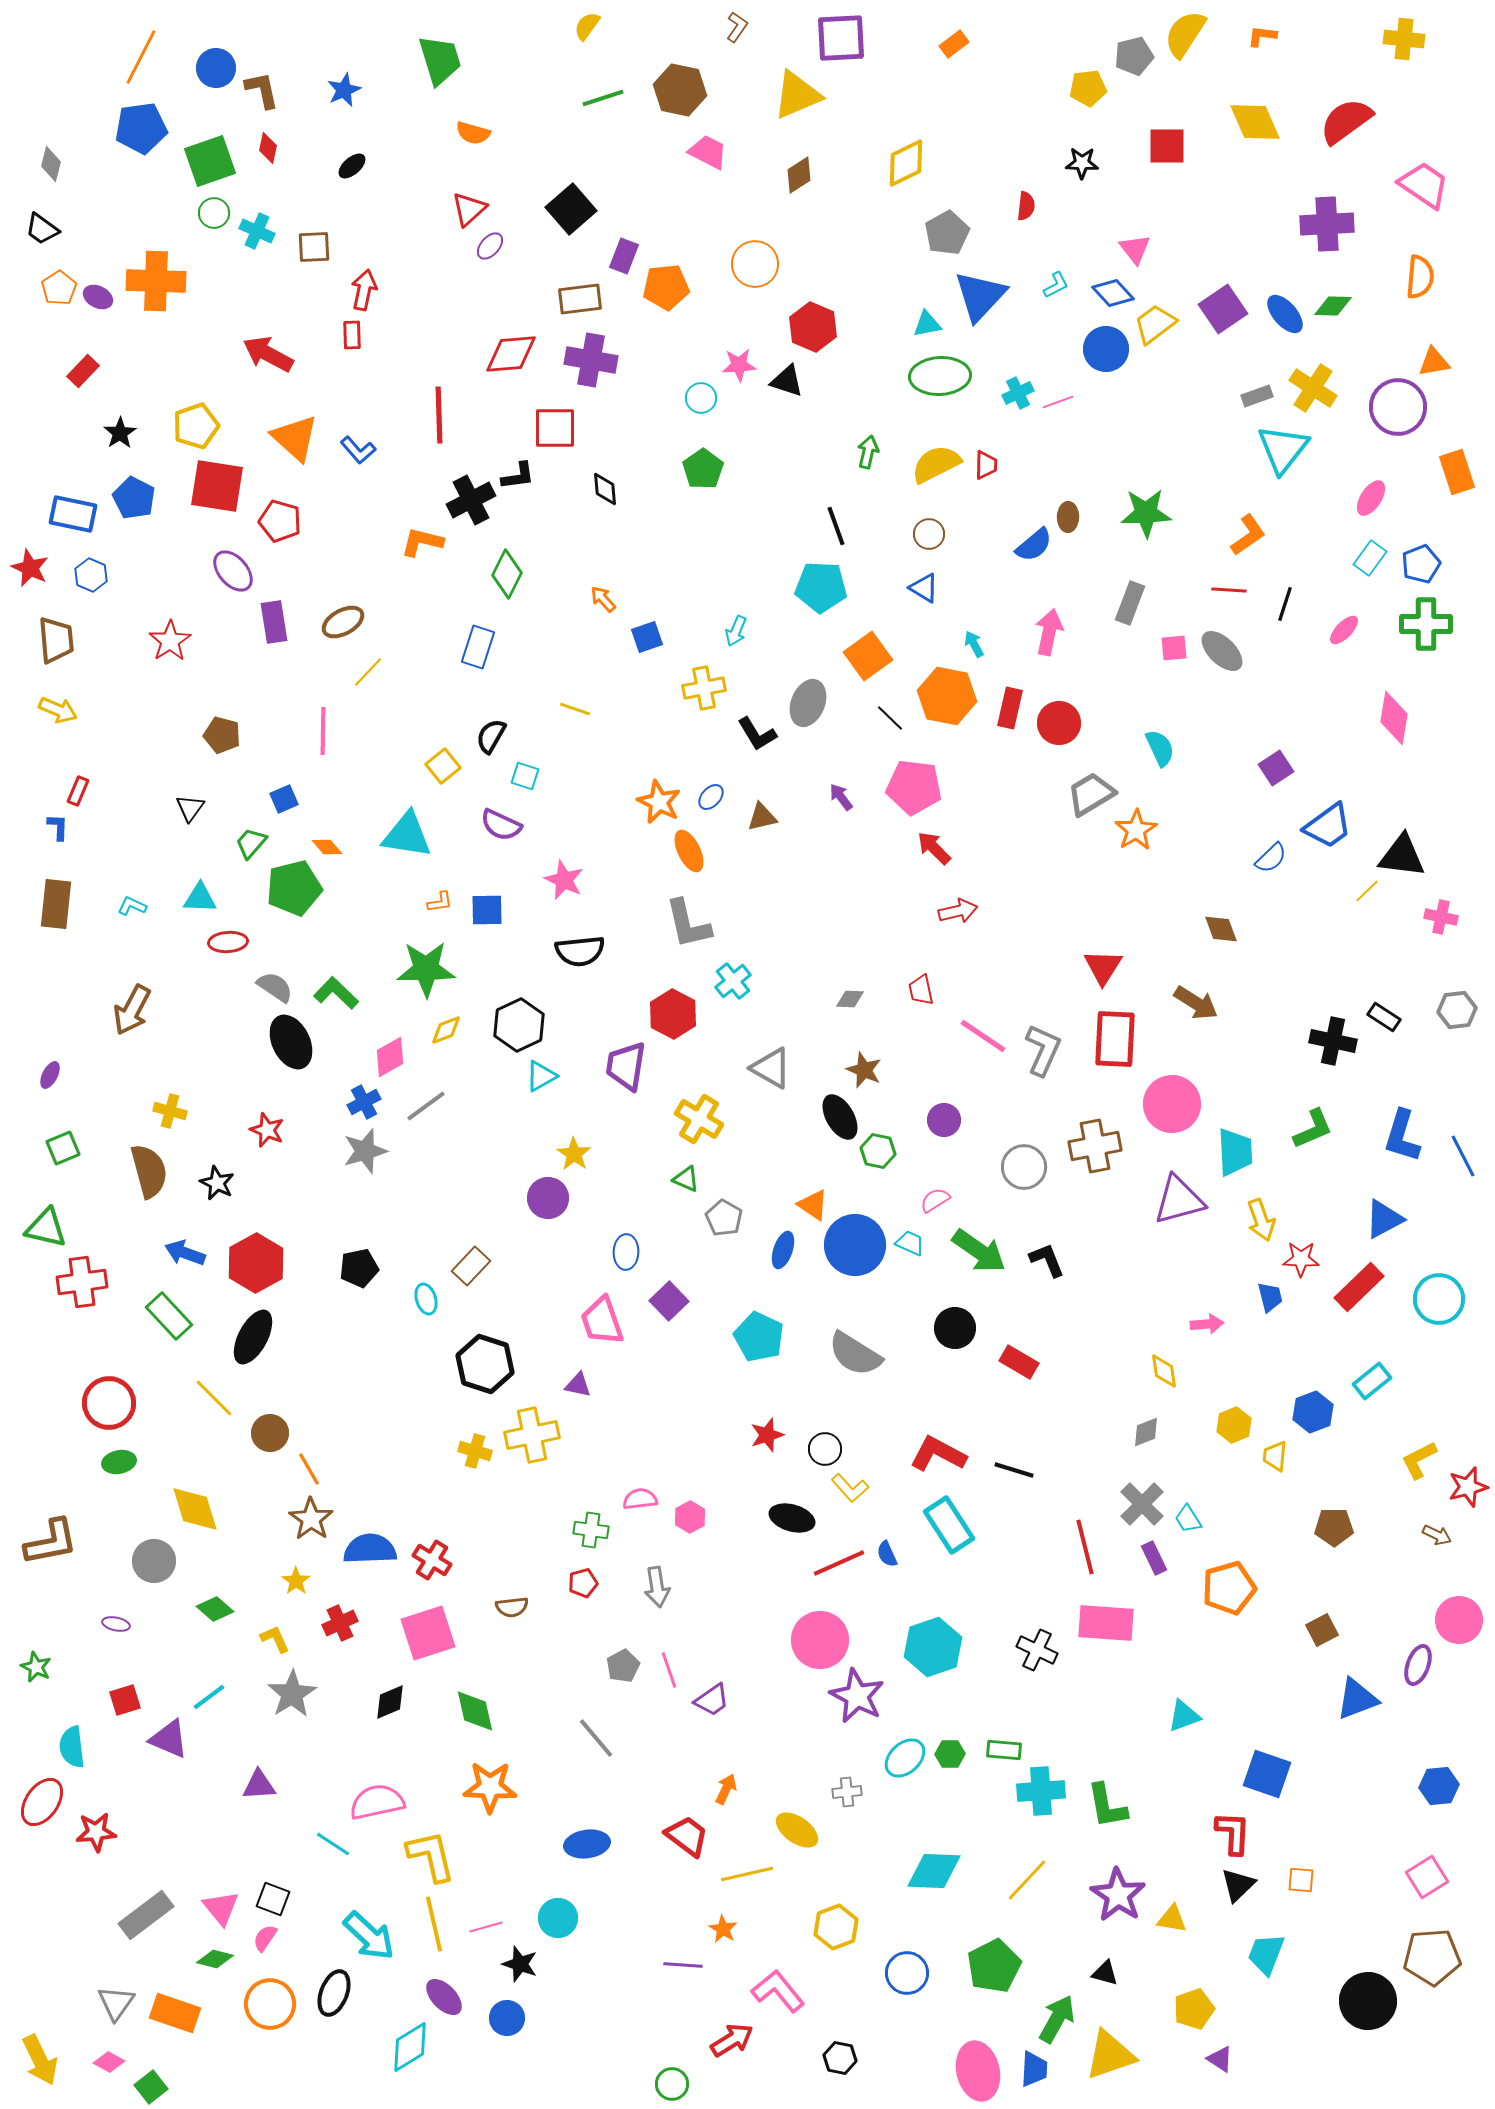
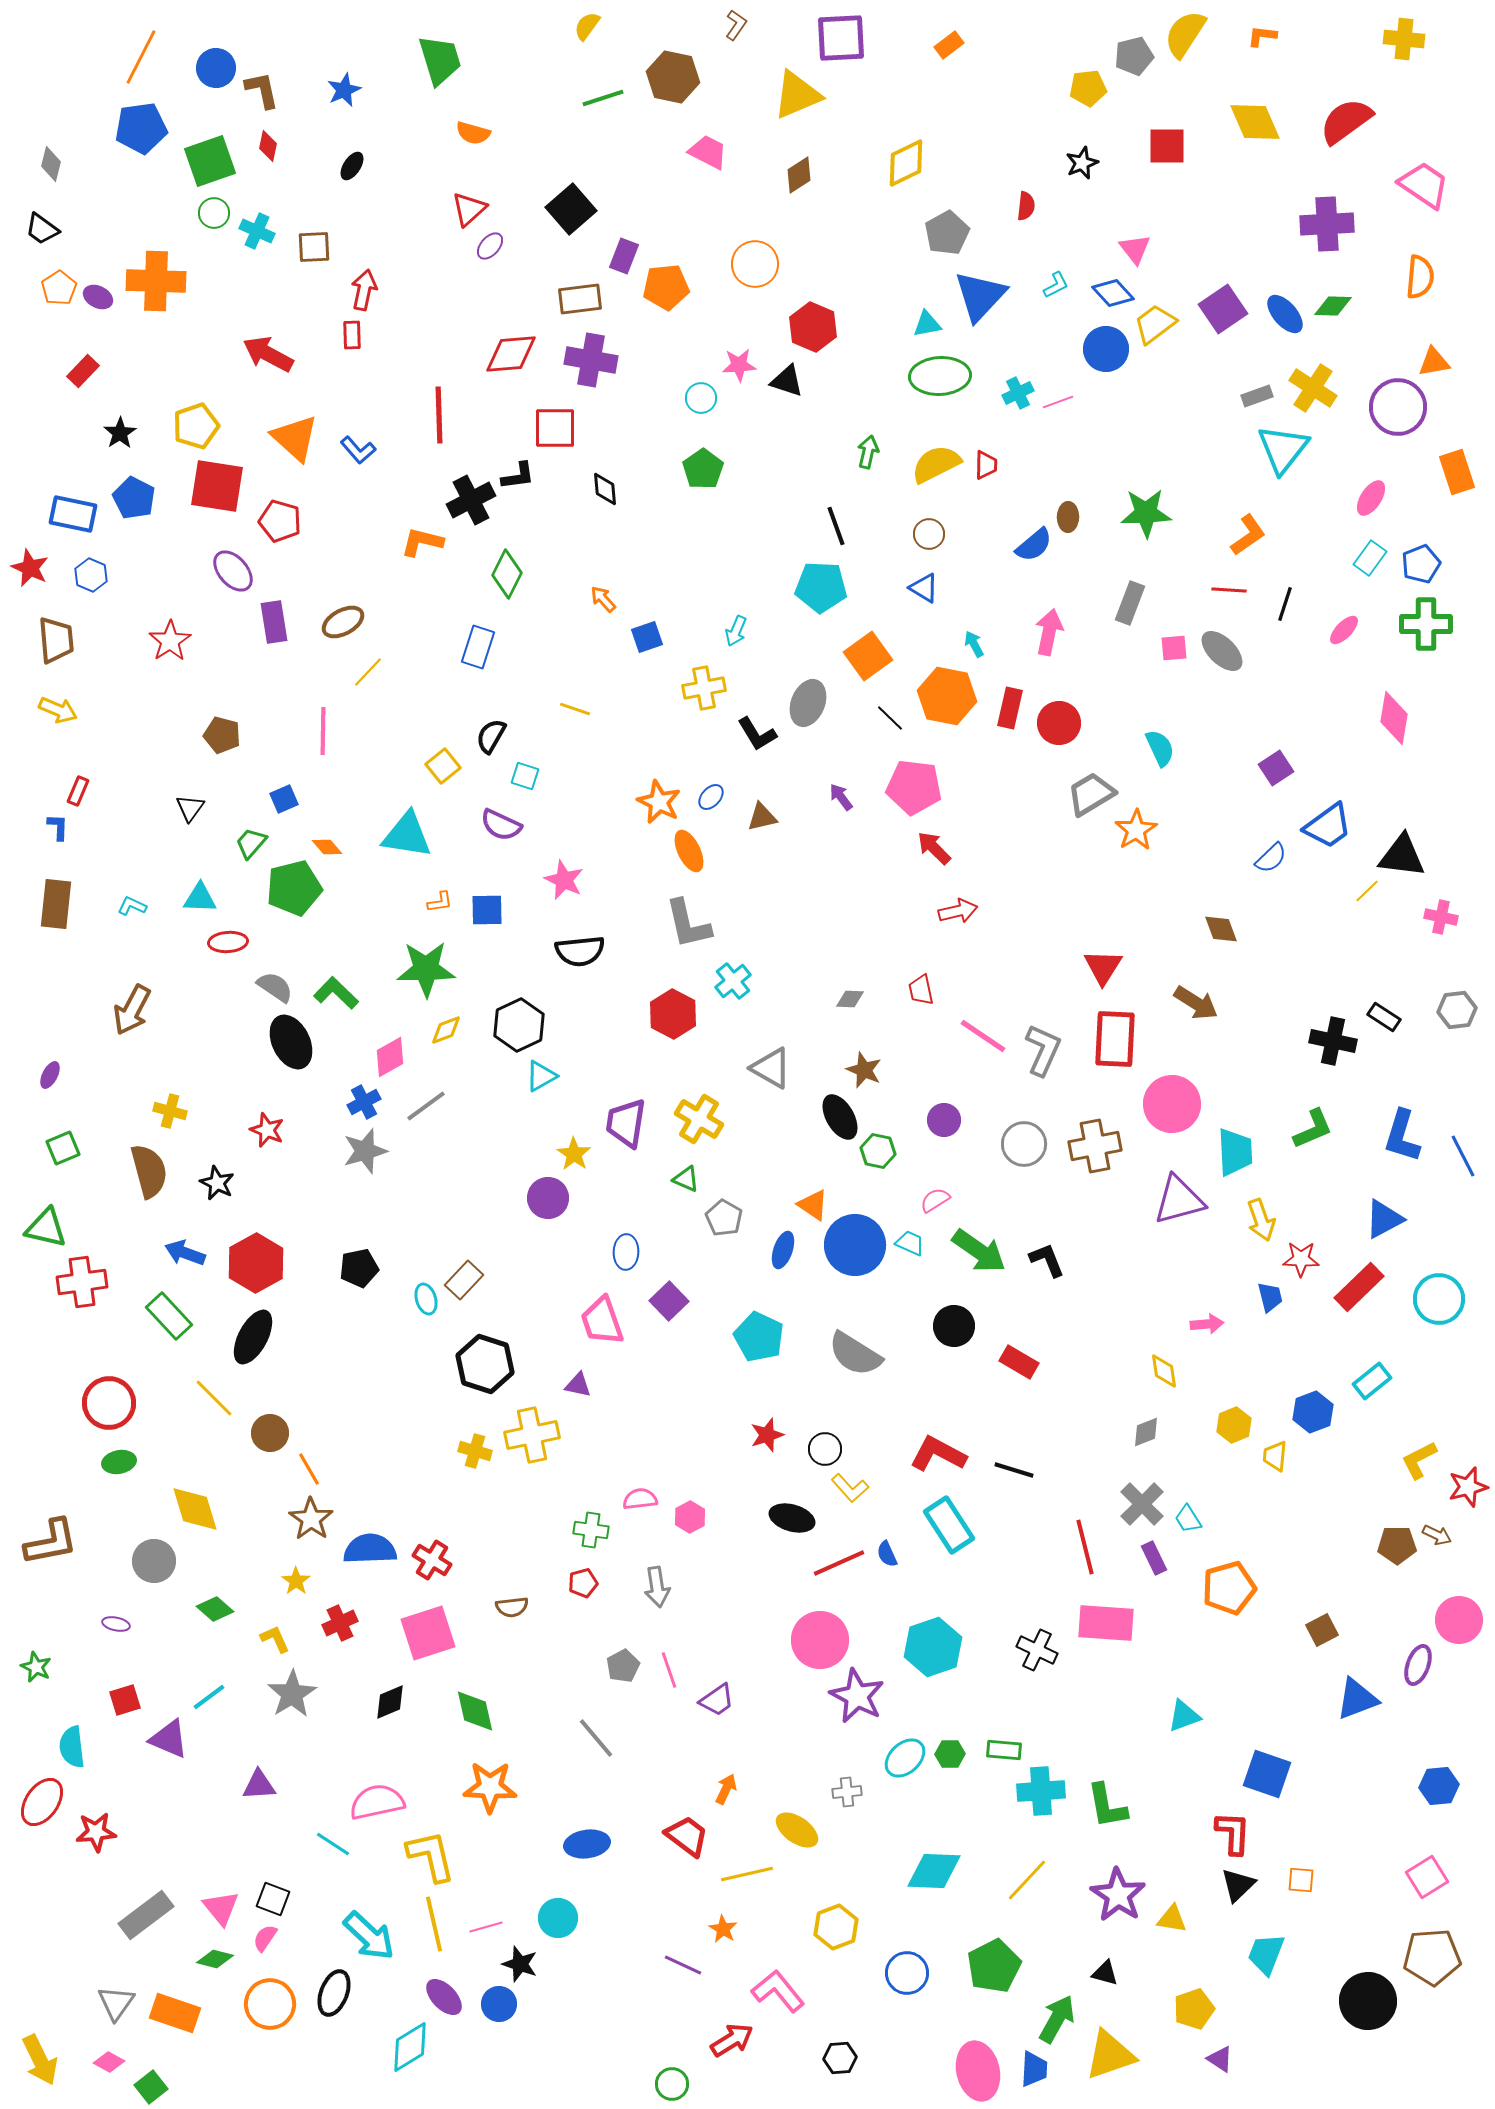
brown L-shape at (737, 27): moved 1 px left, 2 px up
orange rectangle at (954, 44): moved 5 px left, 1 px down
brown hexagon at (680, 90): moved 7 px left, 13 px up
red diamond at (268, 148): moved 2 px up
black star at (1082, 163): rotated 24 degrees counterclockwise
black ellipse at (352, 166): rotated 16 degrees counterclockwise
purple trapezoid at (626, 1066): moved 57 px down
gray circle at (1024, 1167): moved 23 px up
brown rectangle at (471, 1266): moved 7 px left, 14 px down
black circle at (955, 1328): moved 1 px left, 2 px up
brown pentagon at (1334, 1527): moved 63 px right, 18 px down
purple trapezoid at (712, 1700): moved 5 px right
purple line at (683, 1965): rotated 21 degrees clockwise
blue circle at (507, 2018): moved 8 px left, 14 px up
black hexagon at (840, 2058): rotated 16 degrees counterclockwise
